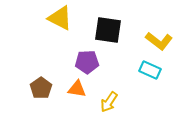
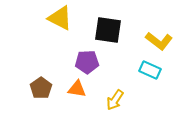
yellow arrow: moved 6 px right, 2 px up
